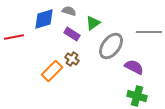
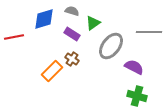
gray semicircle: moved 3 px right
